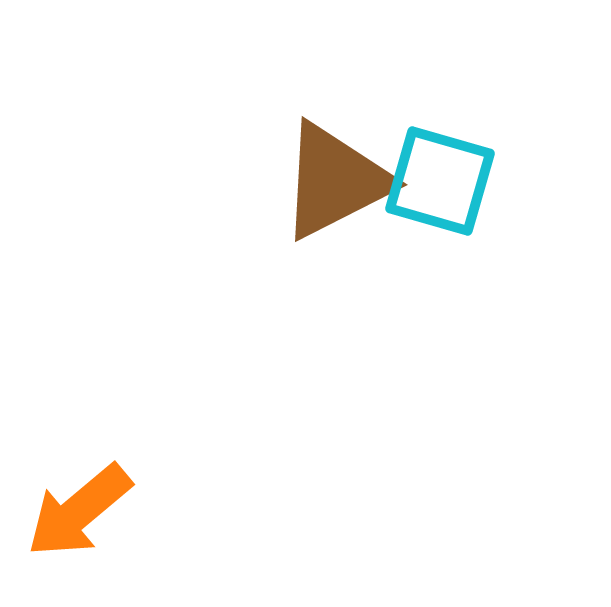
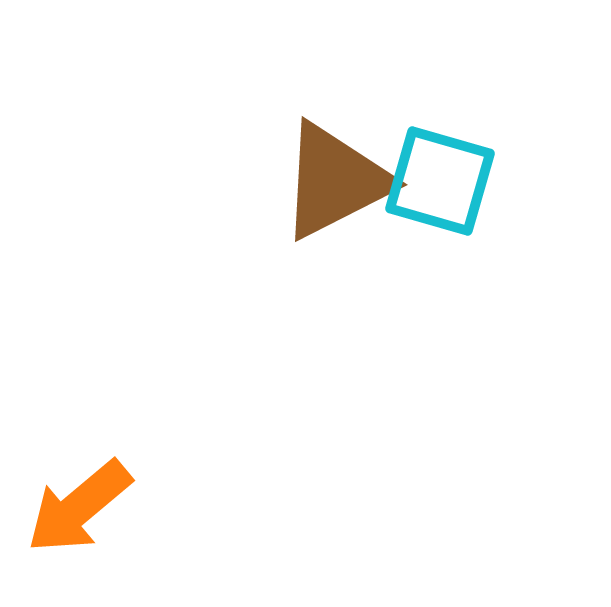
orange arrow: moved 4 px up
